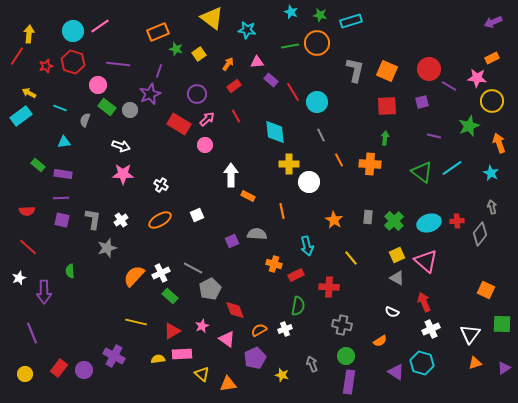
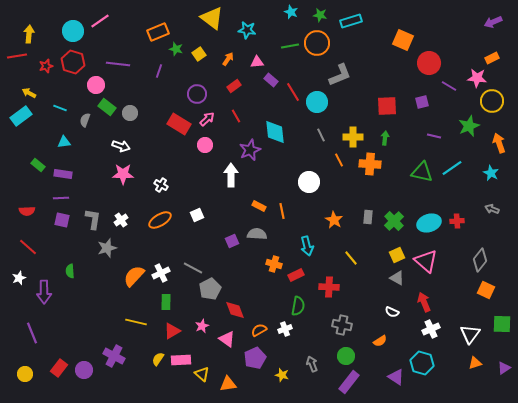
pink line at (100, 26): moved 5 px up
red line at (17, 56): rotated 48 degrees clockwise
orange arrow at (228, 64): moved 5 px up
red circle at (429, 69): moved 6 px up
gray L-shape at (355, 70): moved 15 px left, 5 px down; rotated 55 degrees clockwise
orange square at (387, 71): moved 16 px right, 31 px up
pink circle at (98, 85): moved 2 px left
purple star at (150, 94): moved 100 px right, 56 px down
gray circle at (130, 110): moved 3 px down
yellow cross at (289, 164): moved 64 px right, 27 px up
green triangle at (422, 172): rotated 25 degrees counterclockwise
orange rectangle at (248, 196): moved 11 px right, 10 px down
gray arrow at (492, 207): moved 2 px down; rotated 56 degrees counterclockwise
gray diamond at (480, 234): moved 26 px down
green rectangle at (170, 296): moved 4 px left, 6 px down; rotated 49 degrees clockwise
pink rectangle at (182, 354): moved 1 px left, 6 px down
yellow semicircle at (158, 359): rotated 48 degrees counterclockwise
purple triangle at (396, 372): moved 5 px down
purple rectangle at (349, 382): rotated 30 degrees clockwise
